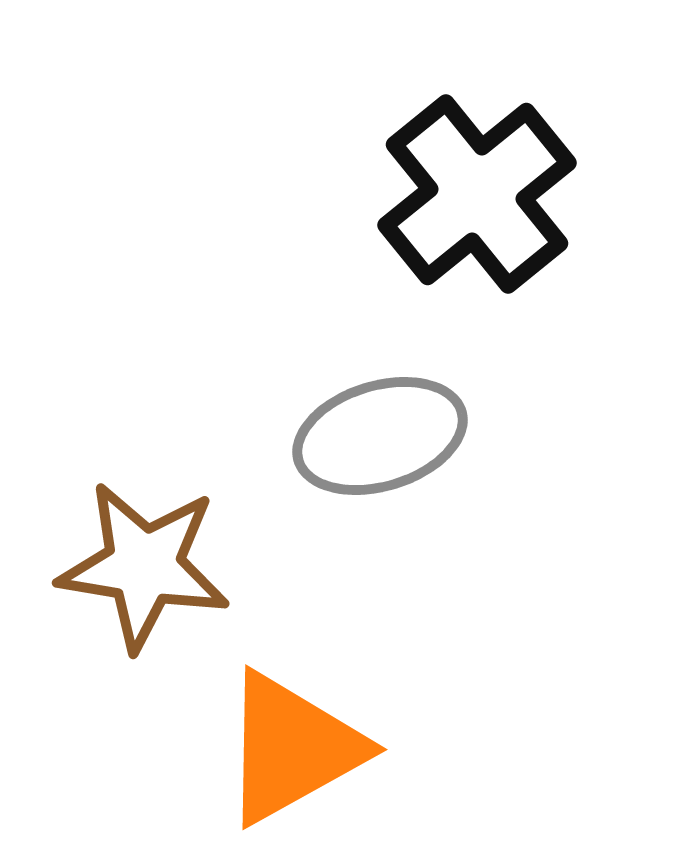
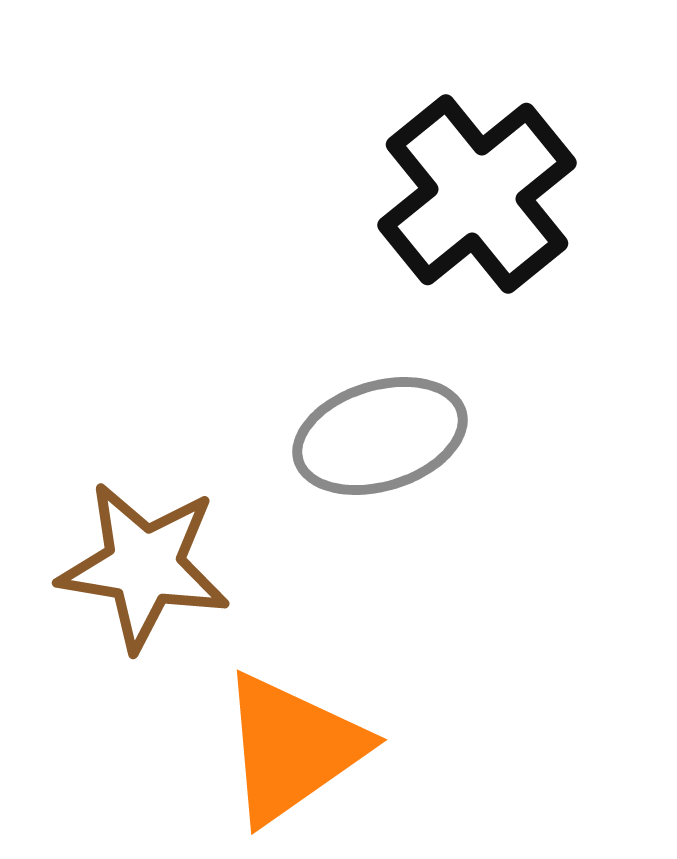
orange triangle: rotated 6 degrees counterclockwise
